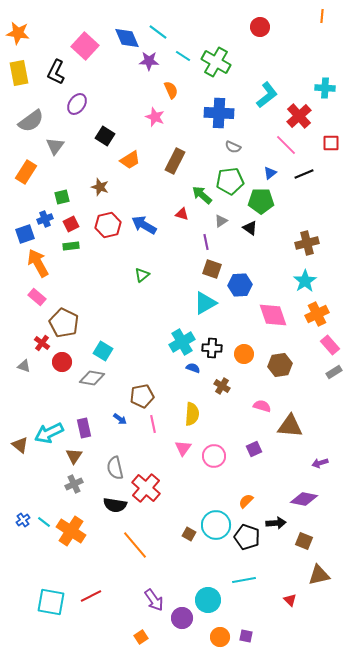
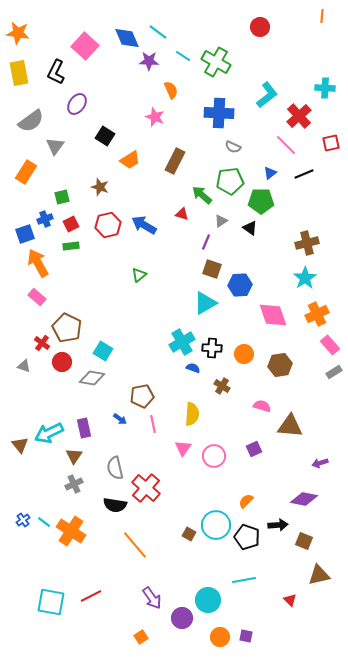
red square at (331, 143): rotated 12 degrees counterclockwise
purple line at (206, 242): rotated 35 degrees clockwise
green triangle at (142, 275): moved 3 px left
cyan star at (305, 281): moved 3 px up
brown pentagon at (64, 323): moved 3 px right, 5 px down
brown triangle at (20, 445): rotated 12 degrees clockwise
black arrow at (276, 523): moved 2 px right, 2 px down
purple arrow at (154, 600): moved 2 px left, 2 px up
